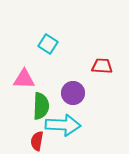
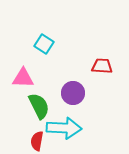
cyan square: moved 4 px left
pink triangle: moved 1 px left, 1 px up
green semicircle: moved 2 px left; rotated 28 degrees counterclockwise
cyan arrow: moved 1 px right, 3 px down
